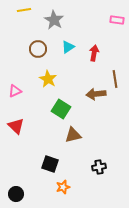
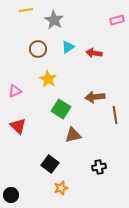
yellow line: moved 2 px right
pink rectangle: rotated 24 degrees counterclockwise
red arrow: rotated 91 degrees counterclockwise
brown line: moved 36 px down
brown arrow: moved 1 px left, 3 px down
red triangle: moved 2 px right
black square: rotated 18 degrees clockwise
orange star: moved 2 px left, 1 px down
black circle: moved 5 px left, 1 px down
